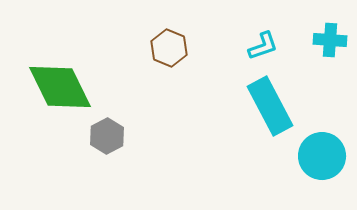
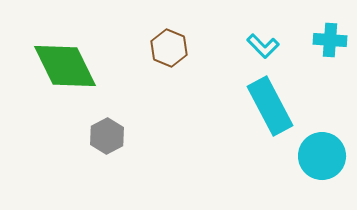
cyan L-shape: rotated 64 degrees clockwise
green diamond: moved 5 px right, 21 px up
